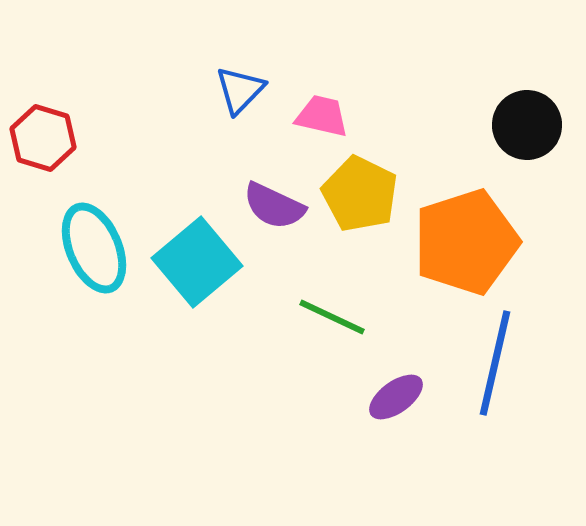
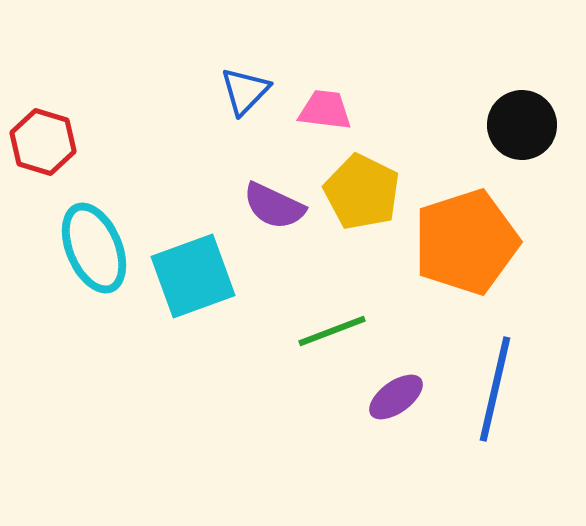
blue triangle: moved 5 px right, 1 px down
pink trapezoid: moved 3 px right, 6 px up; rotated 6 degrees counterclockwise
black circle: moved 5 px left
red hexagon: moved 4 px down
yellow pentagon: moved 2 px right, 2 px up
cyan square: moved 4 px left, 14 px down; rotated 20 degrees clockwise
green line: moved 14 px down; rotated 46 degrees counterclockwise
blue line: moved 26 px down
